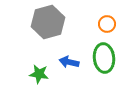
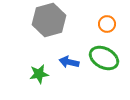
gray hexagon: moved 1 px right, 2 px up
green ellipse: rotated 56 degrees counterclockwise
green star: rotated 18 degrees counterclockwise
